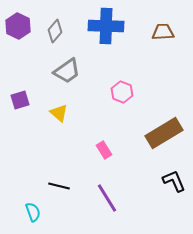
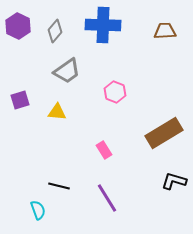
blue cross: moved 3 px left, 1 px up
brown trapezoid: moved 2 px right, 1 px up
pink hexagon: moved 7 px left
yellow triangle: moved 2 px left, 1 px up; rotated 36 degrees counterclockwise
black L-shape: rotated 50 degrees counterclockwise
cyan semicircle: moved 5 px right, 2 px up
